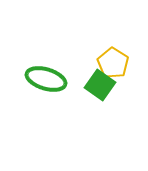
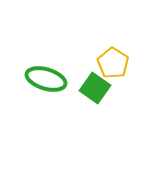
green square: moved 5 px left, 3 px down
